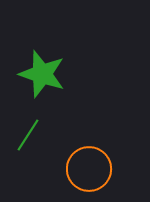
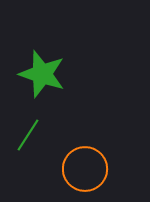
orange circle: moved 4 px left
